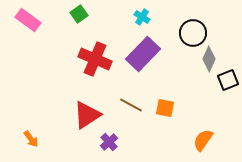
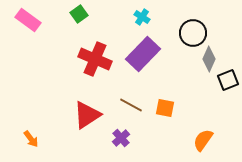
purple cross: moved 12 px right, 4 px up
